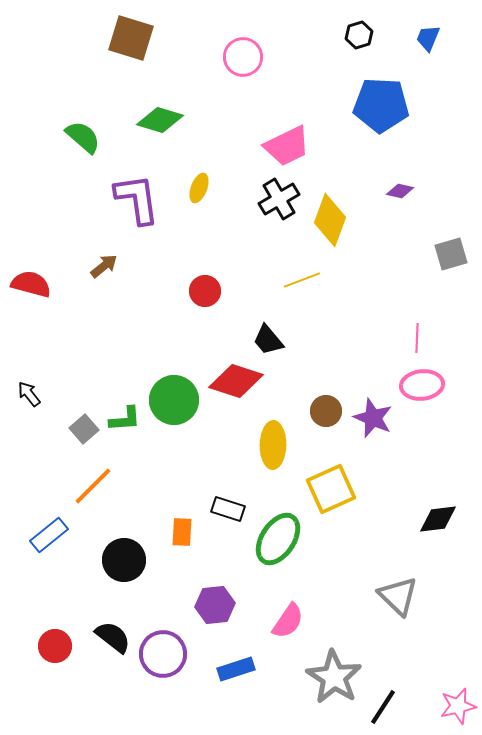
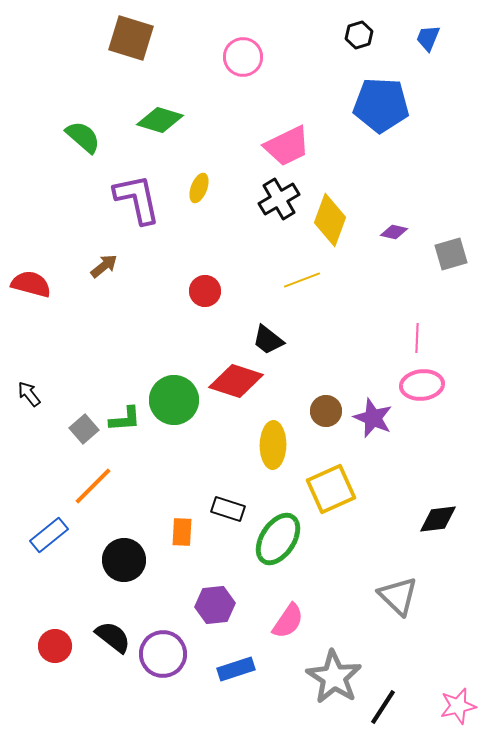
purple diamond at (400, 191): moved 6 px left, 41 px down
purple L-shape at (137, 199): rotated 4 degrees counterclockwise
black trapezoid at (268, 340): rotated 12 degrees counterclockwise
